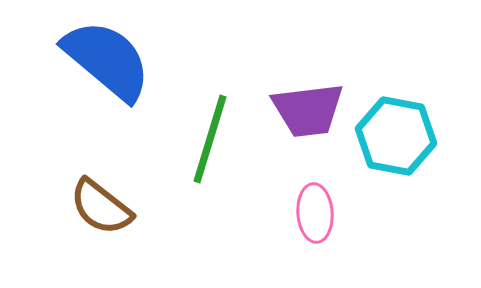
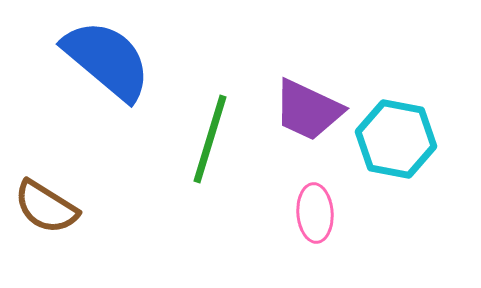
purple trapezoid: rotated 32 degrees clockwise
cyan hexagon: moved 3 px down
brown semicircle: moved 55 px left; rotated 6 degrees counterclockwise
